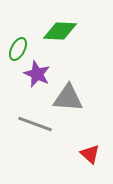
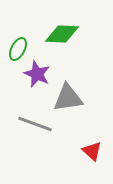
green diamond: moved 2 px right, 3 px down
gray triangle: rotated 12 degrees counterclockwise
red triangle: moved 2 px right, 3 px up
